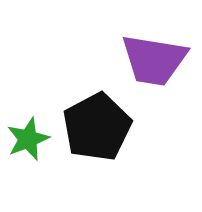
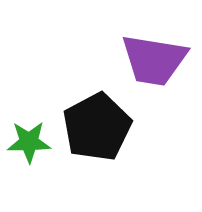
green star: moved 1 px right, 3 px down; rotated 21 degrees clockwise
